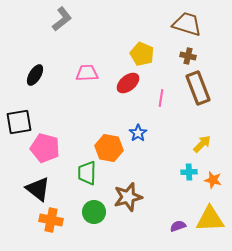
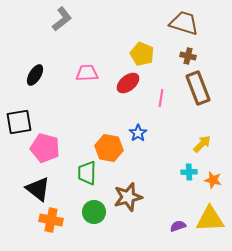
brown trapezoid: moved 3 px left, 1 px up
